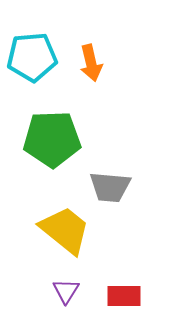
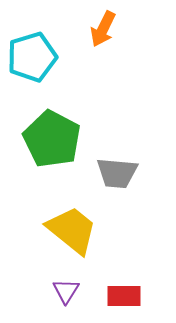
cyan pentagon: rotated 12 degrees counterclockwise
orange arrow: moved 12 px right, 34 px up; rotated 39 degrees clockwise
green pentagon: rotated 30 degrees clockwise
gray trapezoid: moved 7 px right, 14 px up
yellow trapezoid: moved 7 px right
